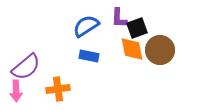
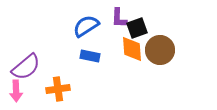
orange diamond: rotated 8 degrees clockwise
blue rectangle: moved 1 px right
